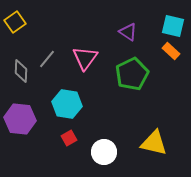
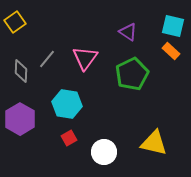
purple hexagon: rotated 24 degrees clockwise
